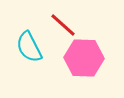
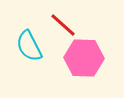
cyan semicircle: moved 1 px up
